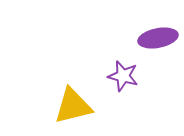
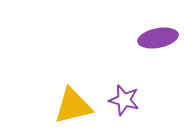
purple star: moved 1 px right, 24 px down
